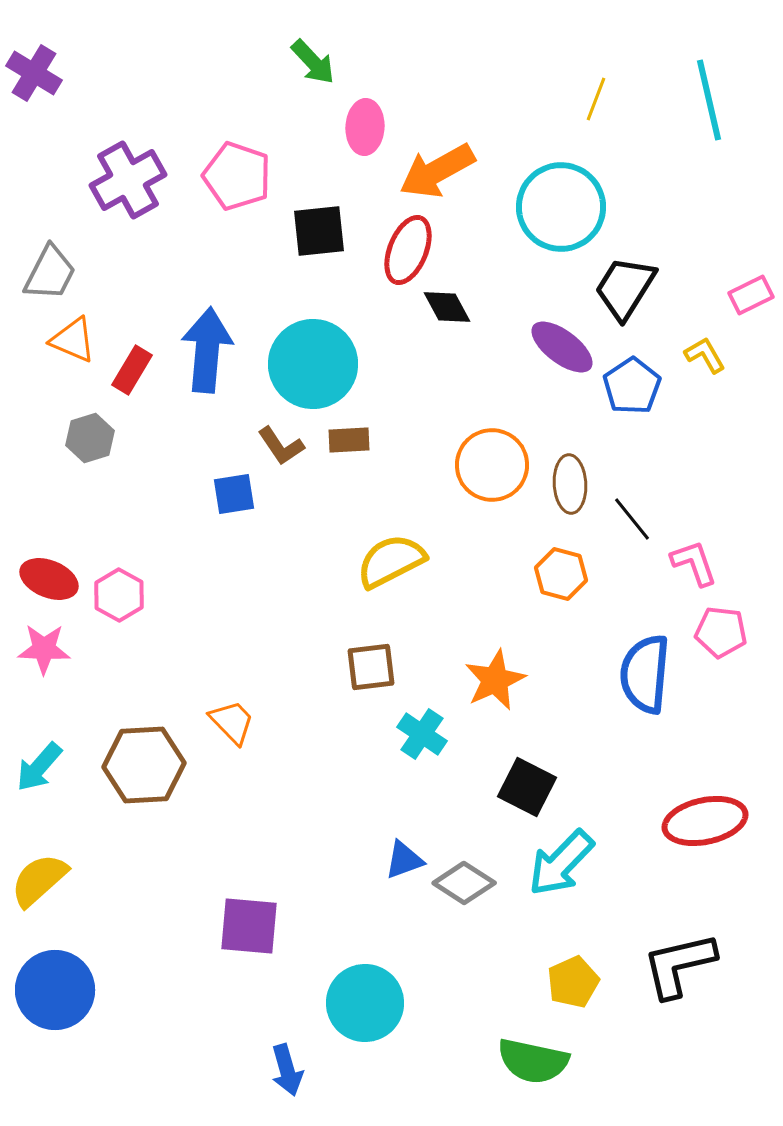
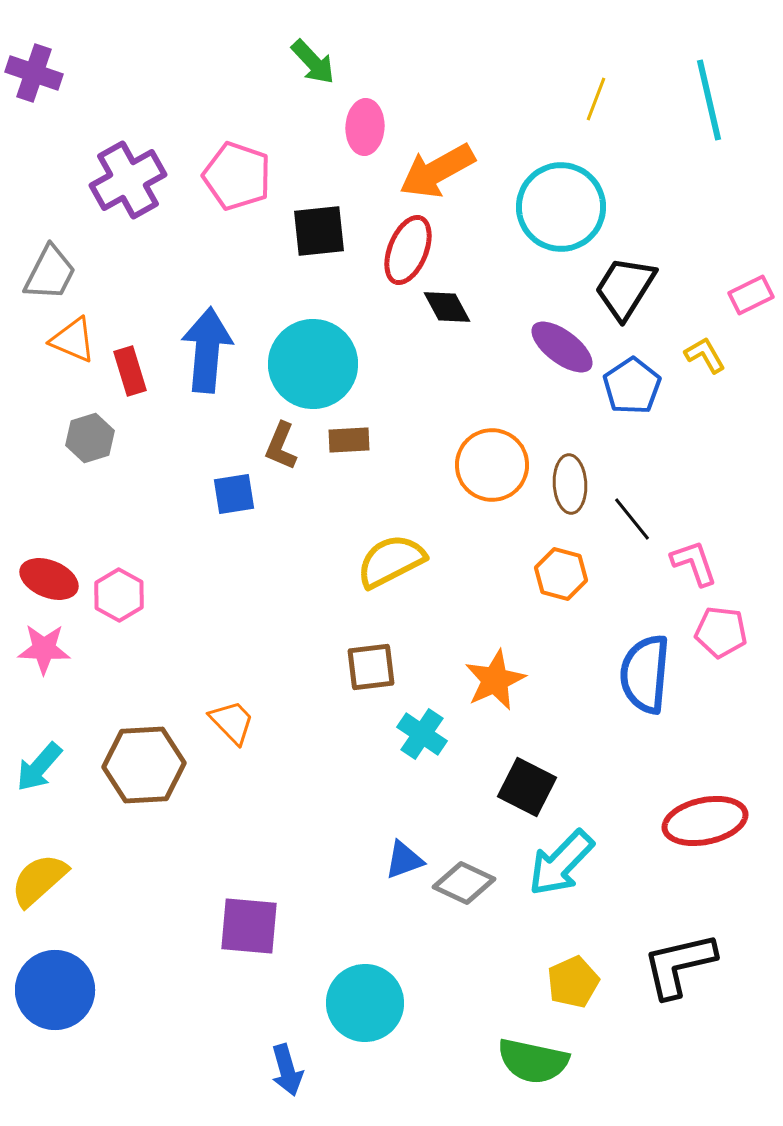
purple cross at (34, 73): rotated 12 degrees counterclockwise
red rectangle at (132, 370): moved 2 px left, 1 px down; rotated 48 degrees counterclockwise
brown L-shape at (281, 446): rotated 57 degrees clockwise
gray diamond at (464, 883): rotated 8 degrees counterclockwise
